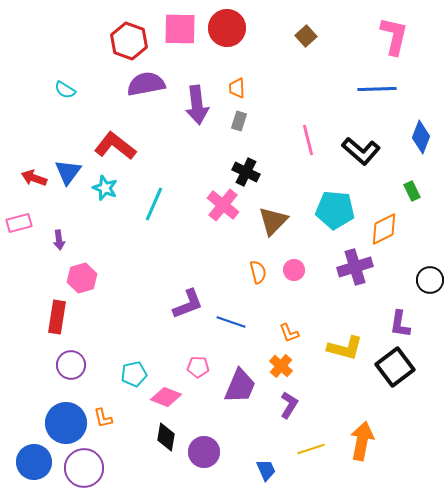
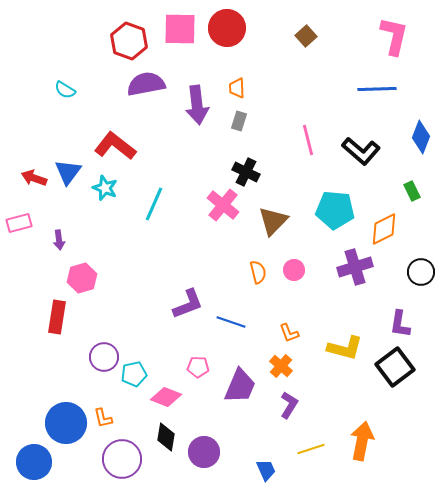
black circle at (430, 280): moved 9 px left, 8 px up
purple circle at (71, 365): moved 33 px right, 8 px up
purple circle at (84, 468): moved 38 px right, 9 px up
